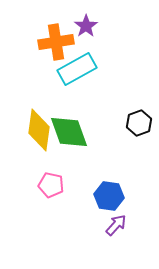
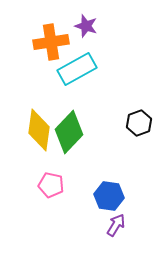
purple star: rotated 20 degrees counterclockwise
orange cross: moved 5 px left
green diamond: rotated 63 degrees clockwise
purple arrow: rotated 10 degrees counterclockwise
